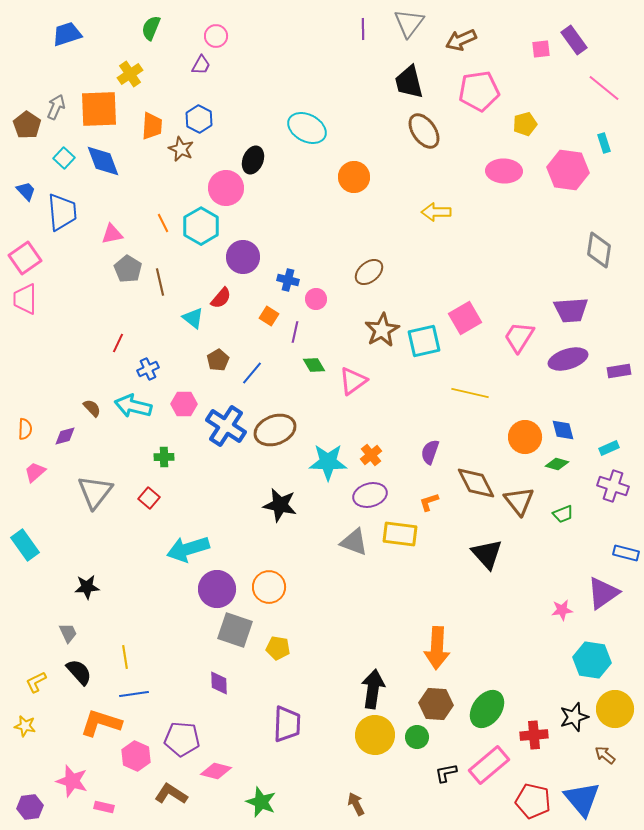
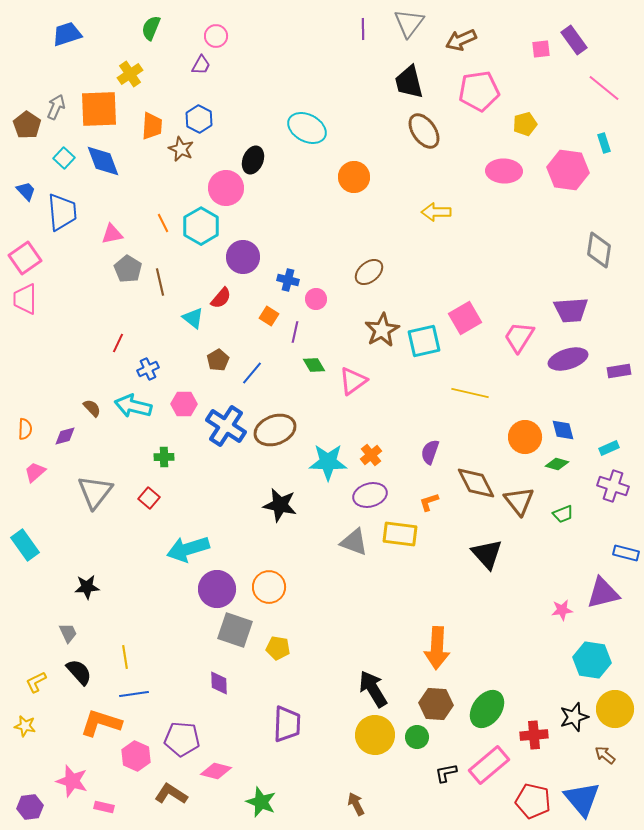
purple triangle at (603, 593): rotated 21 degrees clockwise
black arrow at (373, 689): rotated 39 degrees counterclockwise
